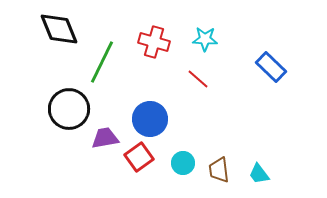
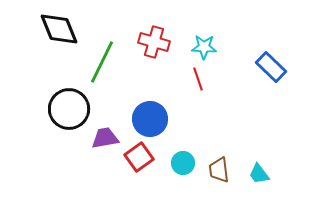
cyan star: moved 1 px left, 8 px down
red line: rotated 30 degrees clockwise
